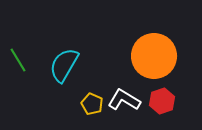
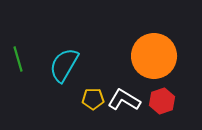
green line: moved 1 px up; rotated 15 degrees clockwise
yellow pentagon: moved 1 px right, 5 px up; rotated 25 degrees counterclockwise
